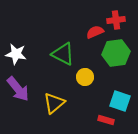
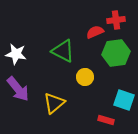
green triangle: moved 3 px up
cyan square: moved 4 px right, 1 px up
